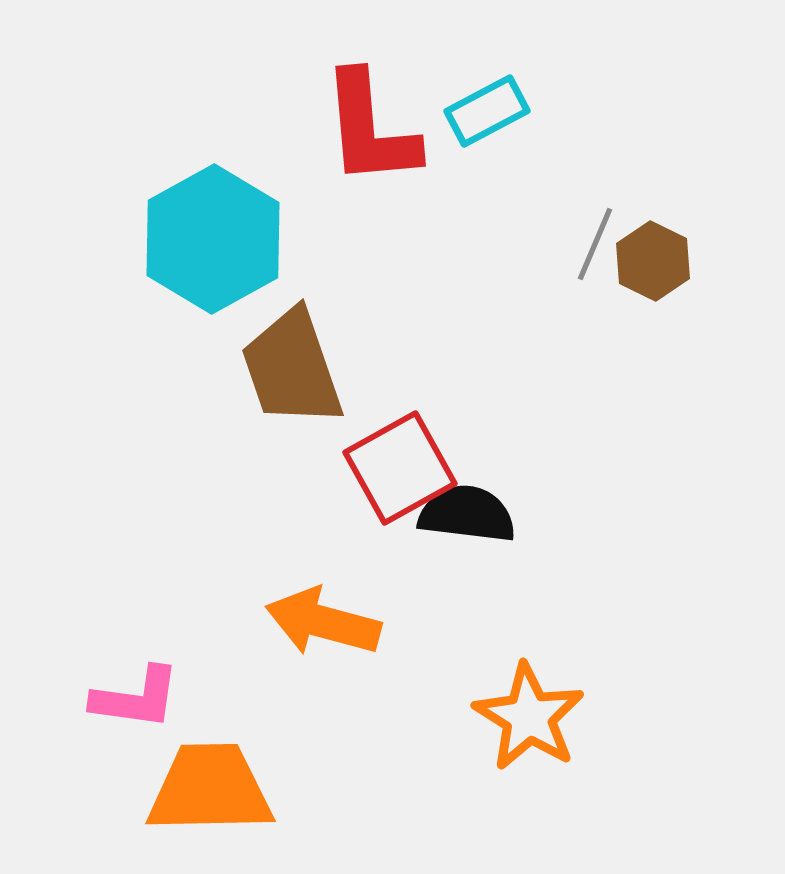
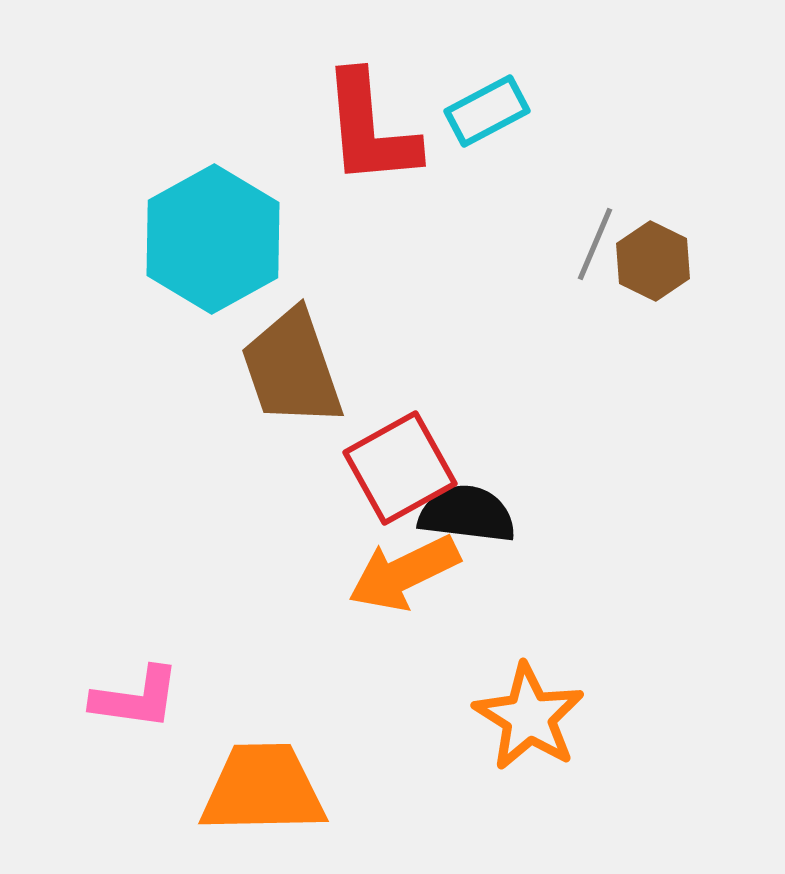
orange arrow: moved 81 px right, 49 px up; rotated 41 degrees counterclockwise
orange trapezoid: moved 53 px right
